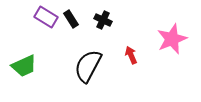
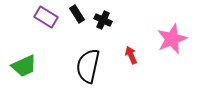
black rectangle: moved 6 px right, 5 px up
black semicircle: rotated 16 degrees counterclockwise
